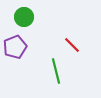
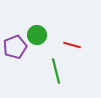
green circle: moved 13 px right, 18 px down
red line: rotated 30 degrees counterclockwise
